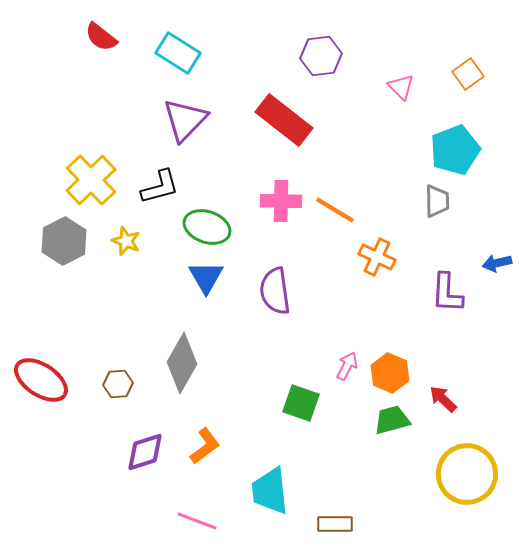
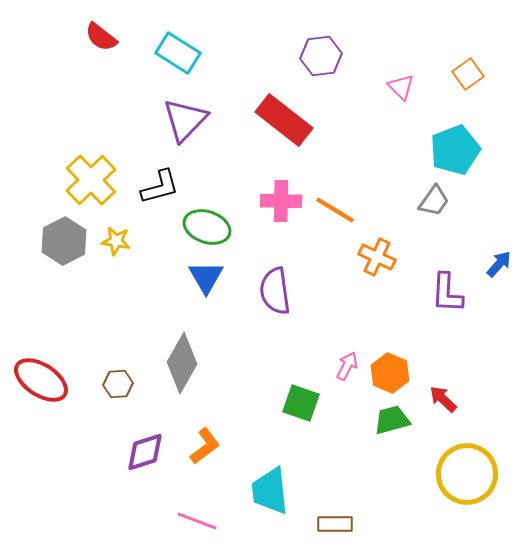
gray trapezoid: moved 3 px left; rotated 36 degrees clockwise
yellow star: moved 10 px left; rotated 12 degrees counterclockwise
blue arrow: moved 2 px right, 1 px down; rotated 144 degrees clockwise
